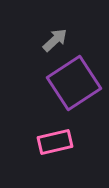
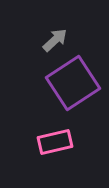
purple square: moved 1 px left
